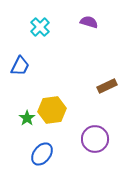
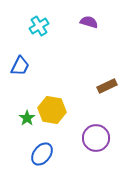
cyan cross: moved 1 px left, 1 px up; rotated 12 degrees clockwise
yellow hexagon: rotated 16 degrees clockwise
purple circle: moved 1 px right, 1 px up
